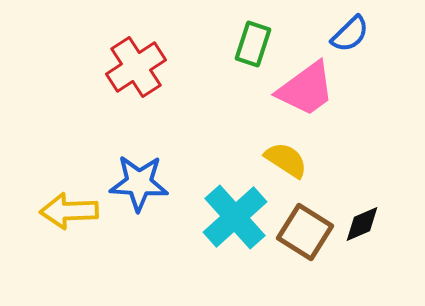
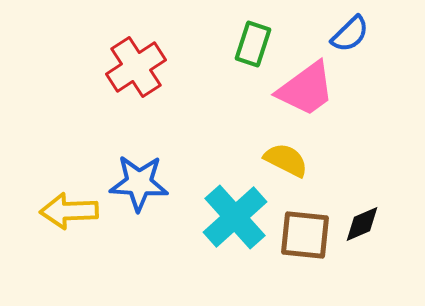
yellow semicircle: rotated 6 degrees counterclockwise
brown square: moved 3 px down; rotated 26 degrees counterclockwise
